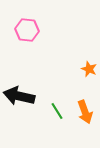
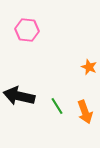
orange star: moved 2 px up
green line: moved 5 px up
